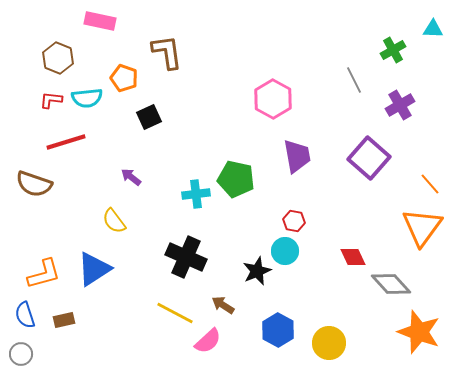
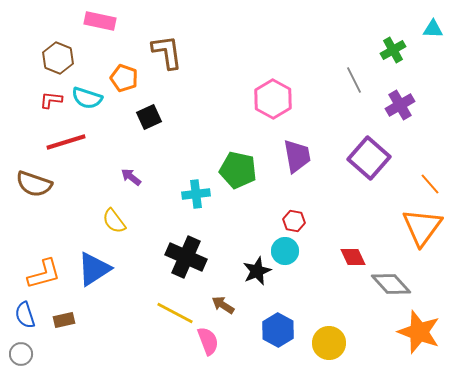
cyan semicircle: rotated 24 degrees clockwise
green pentagon: moved 2 px right, 9 px up
pink semicircle: rotated 68 degrees counterclockwise
